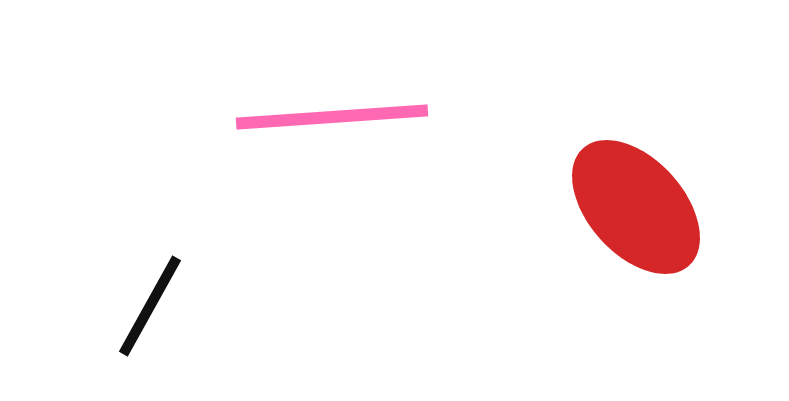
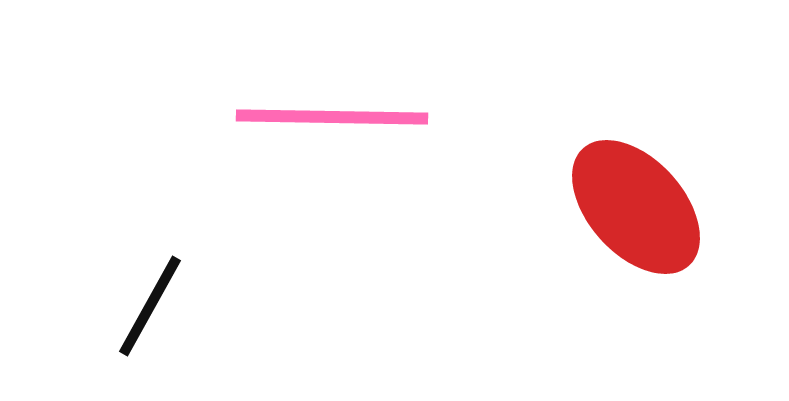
pink line: rotated 5 degrees clockwise
